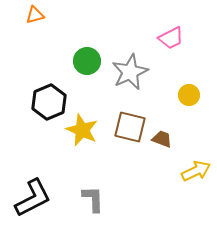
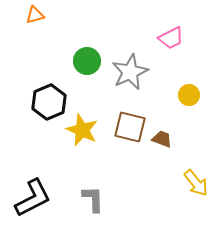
yellow arrow: moved 12 px down; rotated 76 degrees clockwise
